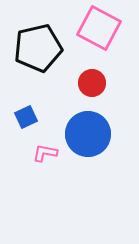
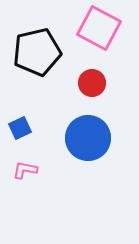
black pentagon: moved 1 px left, 4 px down
blue square: moved 6 px left, 11 px down
blue circle: moved 4 px down
pink L-shape: moved 20 px left, 17 px down
